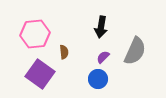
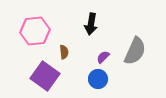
black arrow: moved 10 px left, 3 px up
pink hexagon: moved 3 px up
purple square: moved 5 px right, 2 px down
